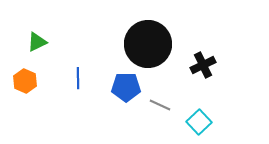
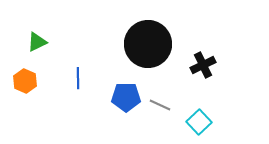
blue pentagon: moved 10 px down
